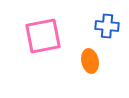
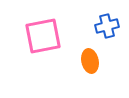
blue cross: rotated 20 degrees counterclockwise
